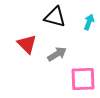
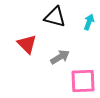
gray arrow: moved 3 px right, 3 px down
pink square: moved 2 px down
